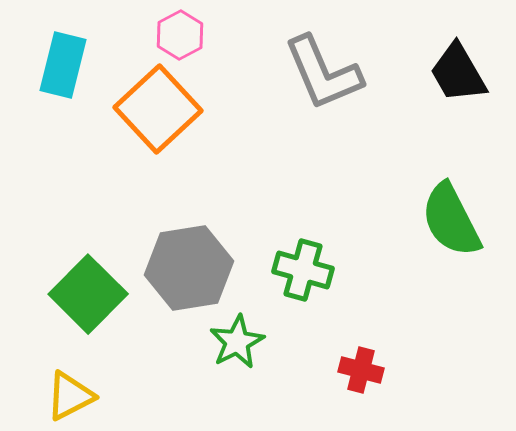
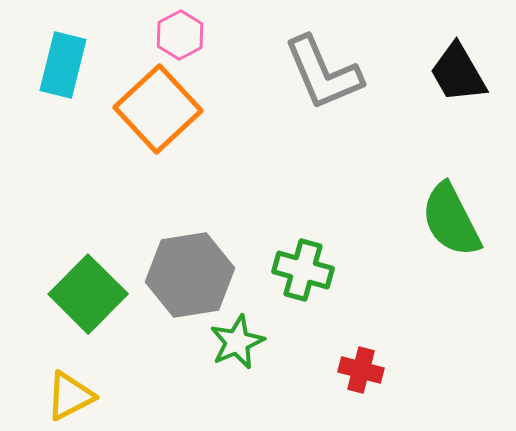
gray hexagon: moved 1 px right, 7 px down
green star: rotated 4 degrees clockwise
